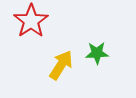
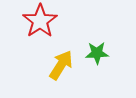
red star: moved 9 px right
